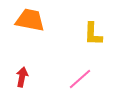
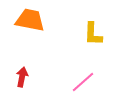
pink line: moved 3 px right, 3 px down
